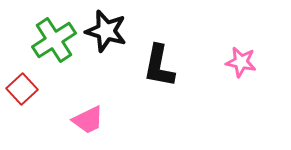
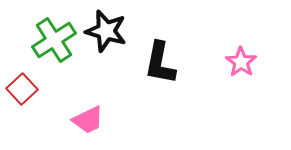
pink star: rotated 24 degrees clockwise
black L-shape: moved 1 px right, 3 px up
